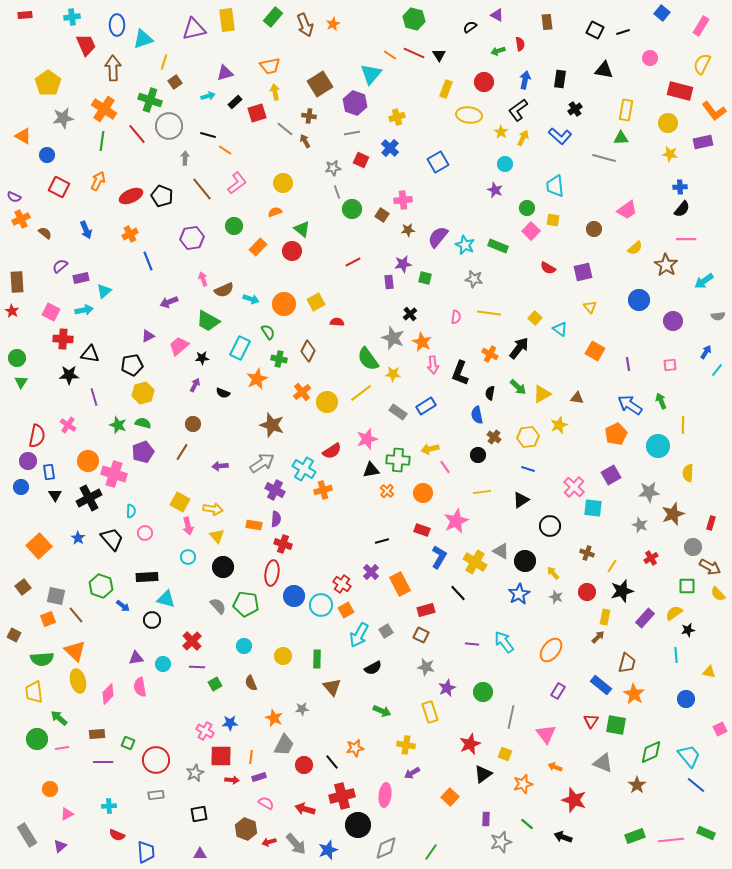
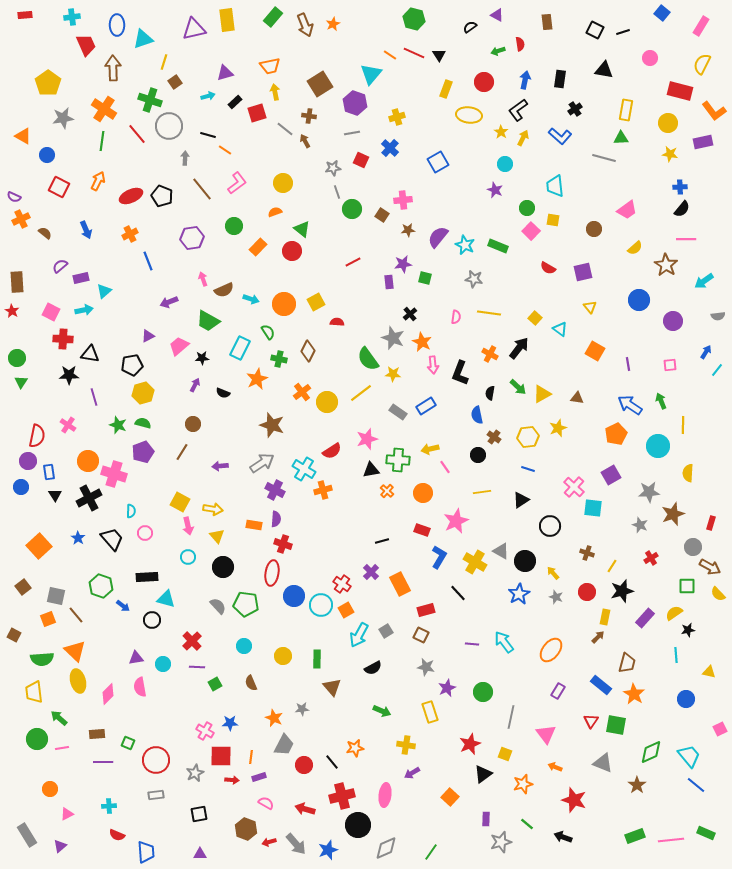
yellow star at (559, 425): moved 1 px left, 3 px down
